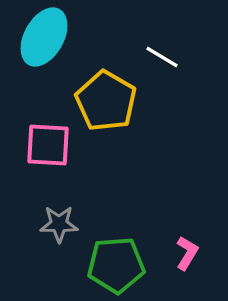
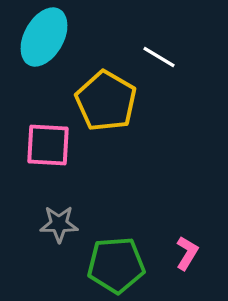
white line: moved 3 px left
